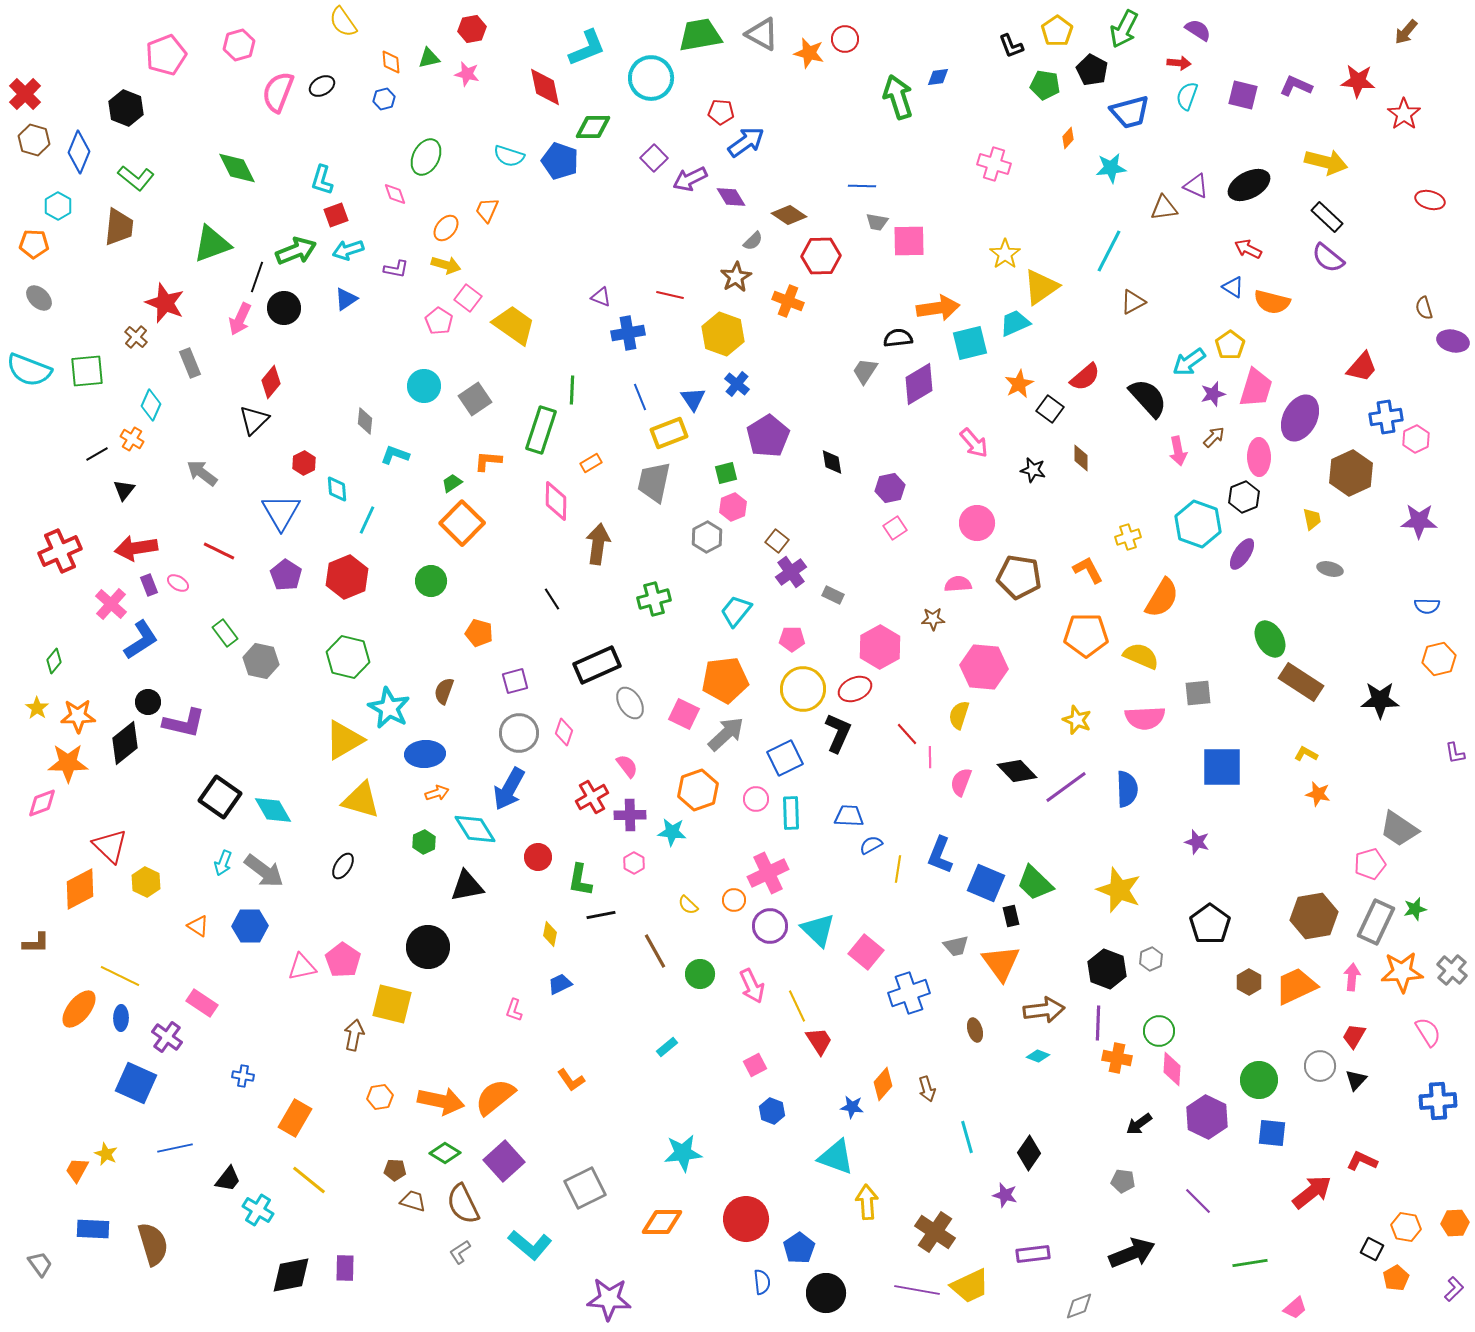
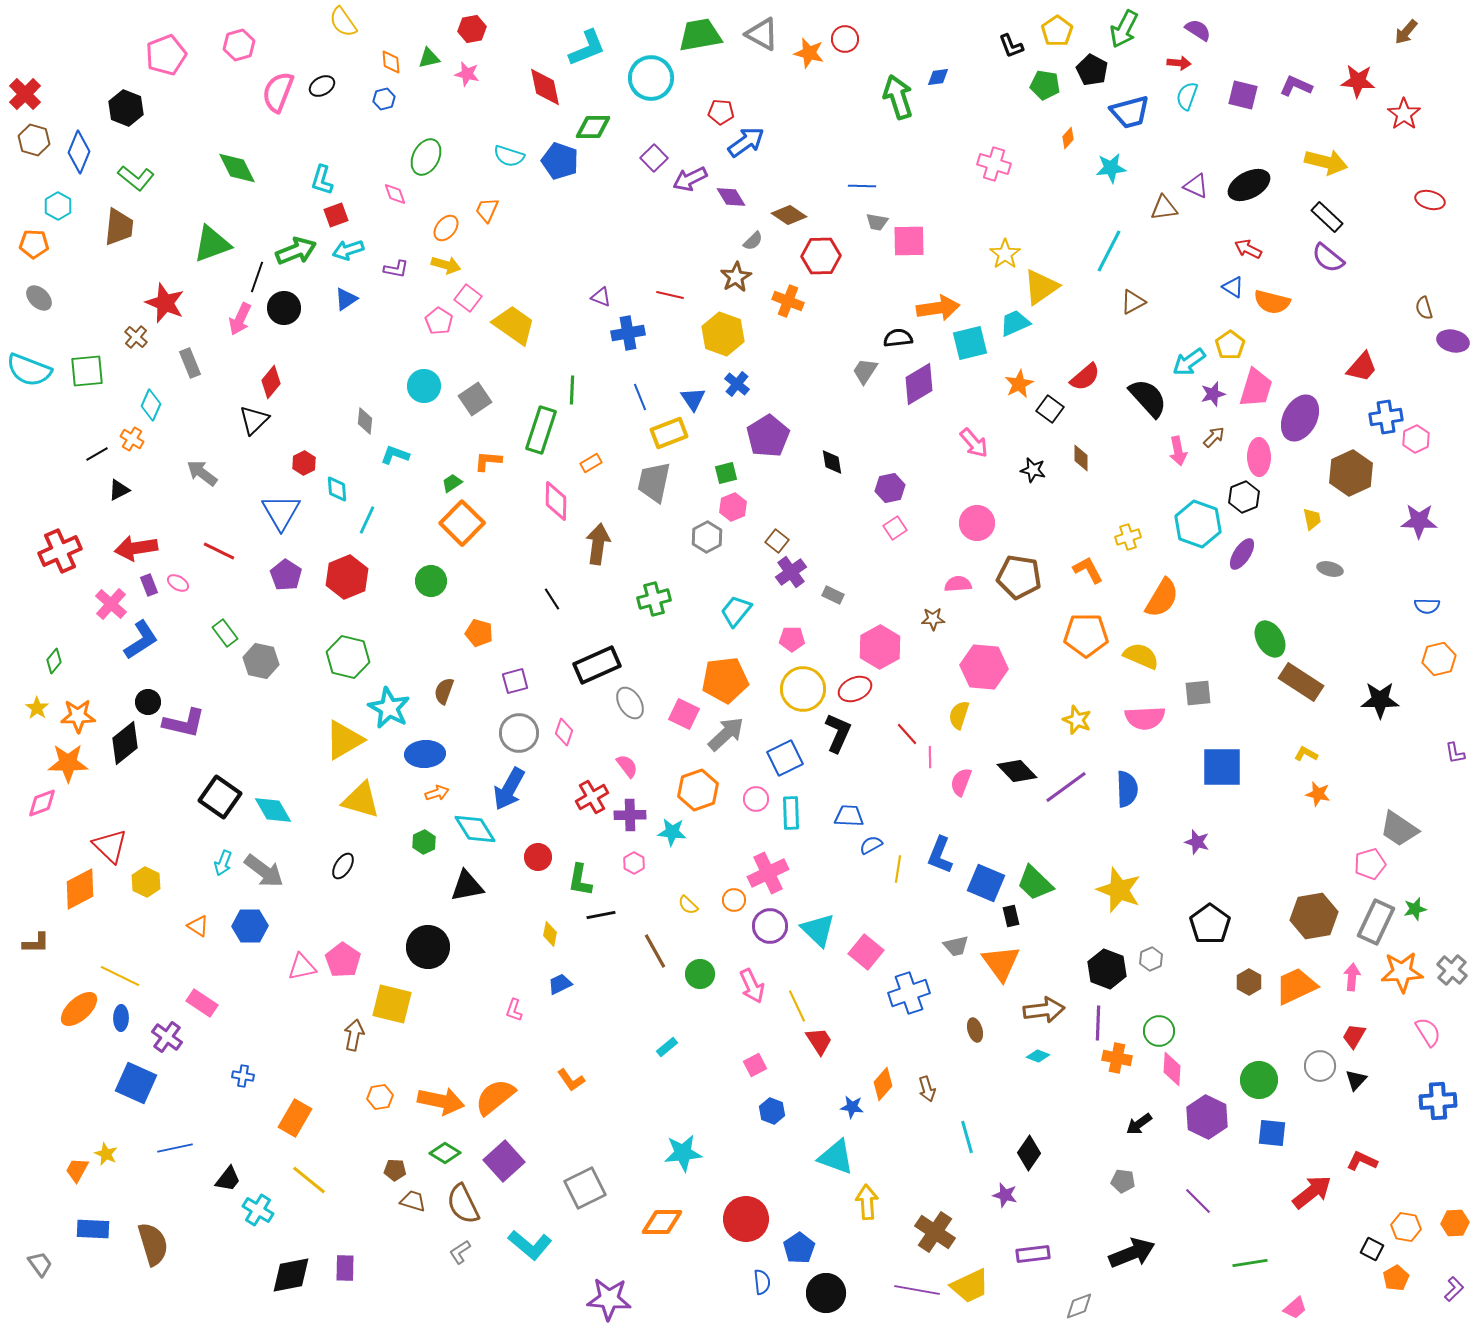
black triangle at (124, 490): moved 5 px left; rotated 25 degrees clockwise
orange ellipse at (79, 1009): rotated 9 degrees clockwise
